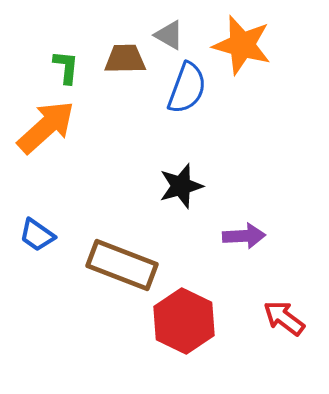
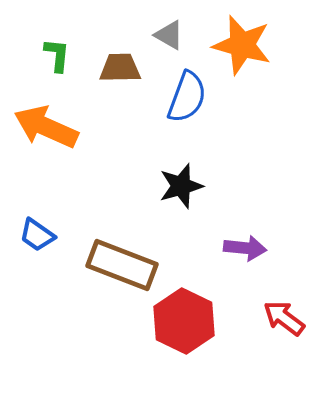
brown trapezoid: moved 5 px left, 9 px down
green L-shape: moved 9 px left, 12 px up
blue semicircle: moved 9 px down
orange arrow: rotated 114 degrees counterclockwise
purple arrow: moved 1 px right, 12 px down; rotated 9 degrees clockwise
